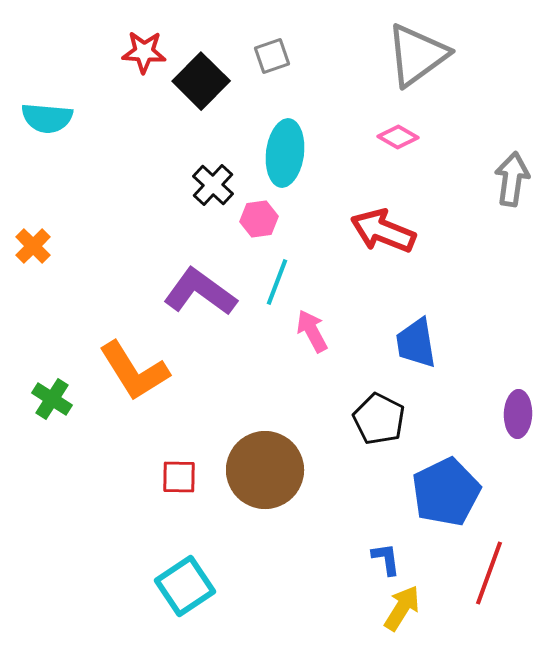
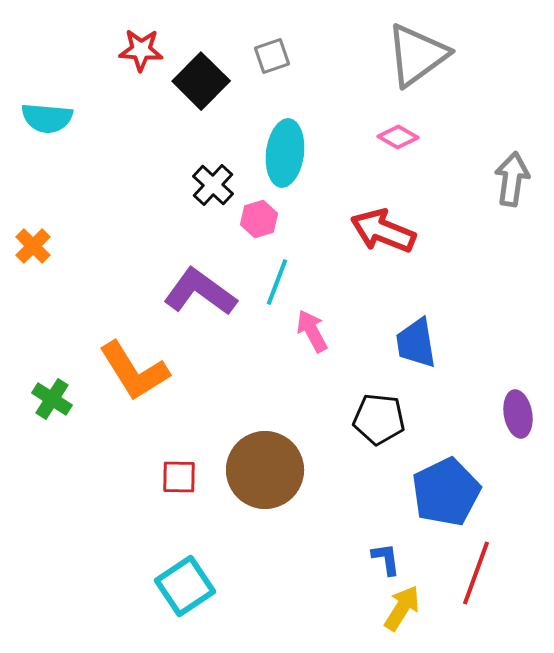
red star: moved 3 px left, 2 px up
pink hexagon: rotated 9 degrees counterclockwise
purple ellipse: rotated 12 degrees counterclockwise
black pentagon: rotated 21 degrees counterclockwise
red line: moved 13 px left
